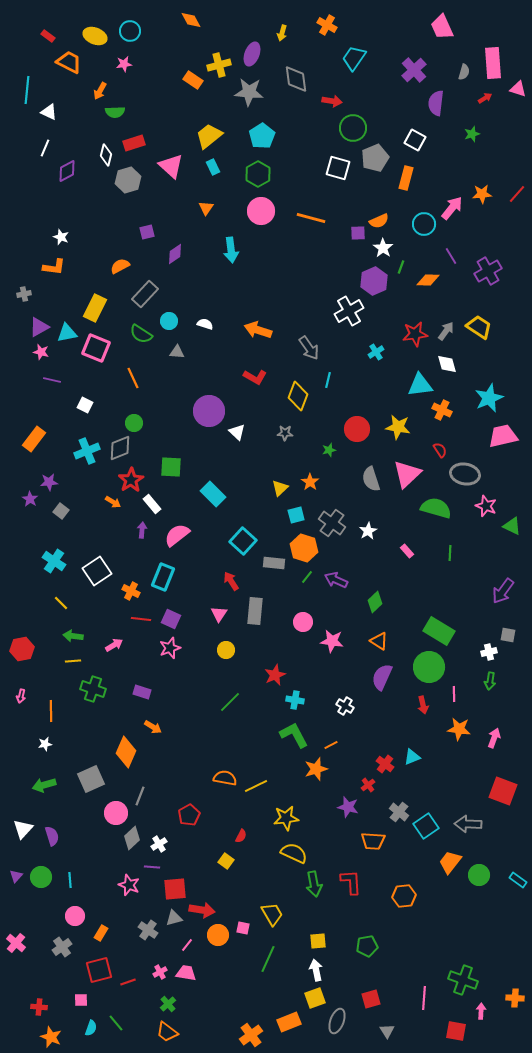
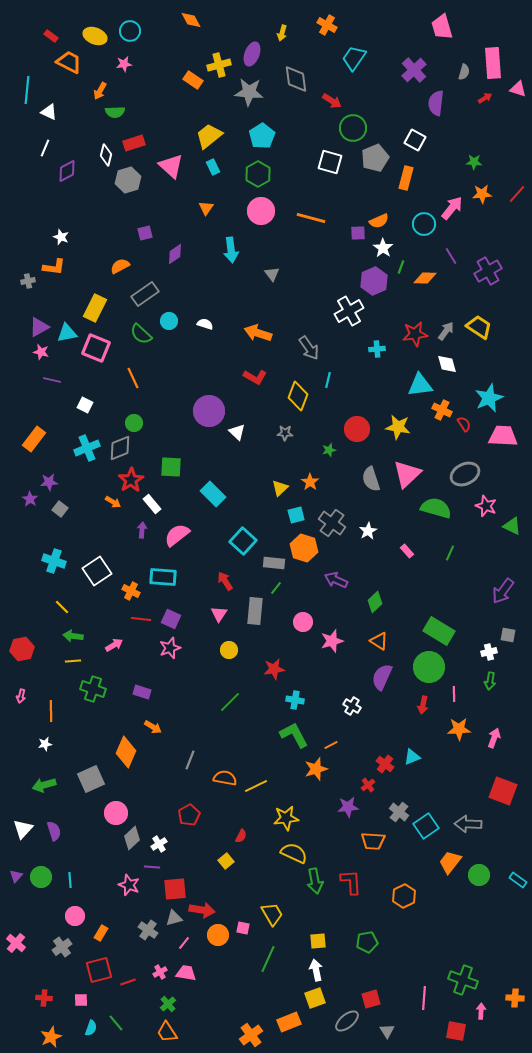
pink trapezoid at (442, 27): rotated 8 degrees clockwise
red rectangle at (48, 36): moved 3 px right
red arrow at (332, 101): rotated 24 degrees clockwise
green star at (472, 134): moved 2 px right, 28 px down; rotated 21 degrees clockwise
white square at (338, 168): moved 8 px left, 6 px up
purple square at (147, 232): moved 2 px left, 1 px down
orange diamond at (428, 280): moved 3 px left, 2 px up
gray cross at (24, 294): moved 4 px right, 13 px up
gray rectangle at (145, 294): rotated 12 degrees clockwise
orange arrow at (258, 330): moved 3 px down
green semicircle at (141, 334): rotated 10 degrees clockwise
gray triangle at (177, 352): moved 95 px right, 78 px up; rotated 49 degrees clockwise
cyan cross at (376, 352): moved 1 px right, 3 px up; rotated 28 degrees clockwise
pink trapezoid at (503, 436): rotated 16 degrees clockwise
red semicircle at (440, 450): moved 24 px right, 26 px up
cyan cross at (87, 451): moved 3 px up
gray ellipse at (465, 474): rotated 36 degrees counterclockwise
gray square at (61, 511): moved 1 px left, 2 px up
green line at (450, 553): rotated 21 degrees clockwise
cyan cross at (54, 561): rotated 15 degrees counterclockwise
cyan rectangle at (163, 577): rotated 72 degrees clockwise
green line at (307, 577): moved 31 px left, 11 px down
red arrow at (231, 581): moved 6 px left
yellow line at (61, 603): moved 1 px right, 4 px down
pink star at (332, 641): rotated 25 degrees counterclockwise
yellow circle at (226, 650): moved 3 px right
red star at (275, 675): moved 1 px left, 6 px up; rotated 15 degrees clockwise
red arrow at (423, 705): rotated 24 degrees clockwise
white cross at (345, 706): moved 7 px right
orange star at (459, 729): rotated 10 degrees counterclockwise
gray line at (140, 796): moved 50 px right, 36 px up
purple star at (348, 807): rotated 20 degrees counterclockwise
purple semicircle at (52, 836): moved 2 px right, 5 px up
yellow square at (226, 861): rotated 14 degrees clockwise
green arrow at (314, 884): moved 1 px right, 3 px up
orange hexagon at (404, 896): rotated 20 degrees counterclockwise
pink line at (187, 945): moved 3 px left, 2 px up
green pentagon at (367, 946): moved 4 px up
red cross at (39, 1007): moved 5 px right, 9 px up
gray ellipse at (337, 1021): moved 10 px right; rotated 30 degrees clockwise
orange trapezoid at (167, 1032): rotated 20 degrees clockwise
orange star at (51, 1037): rotated 25 degrees clockwise
